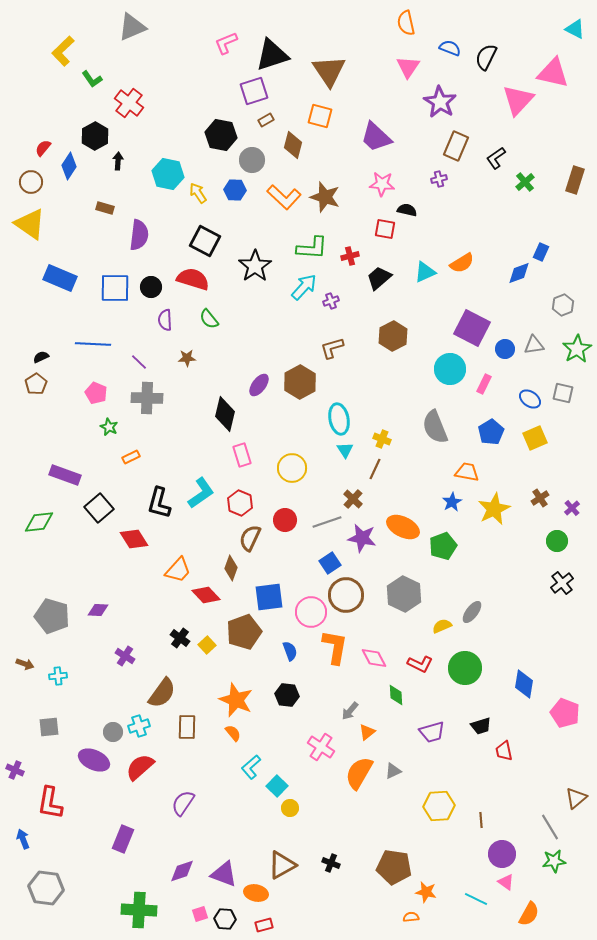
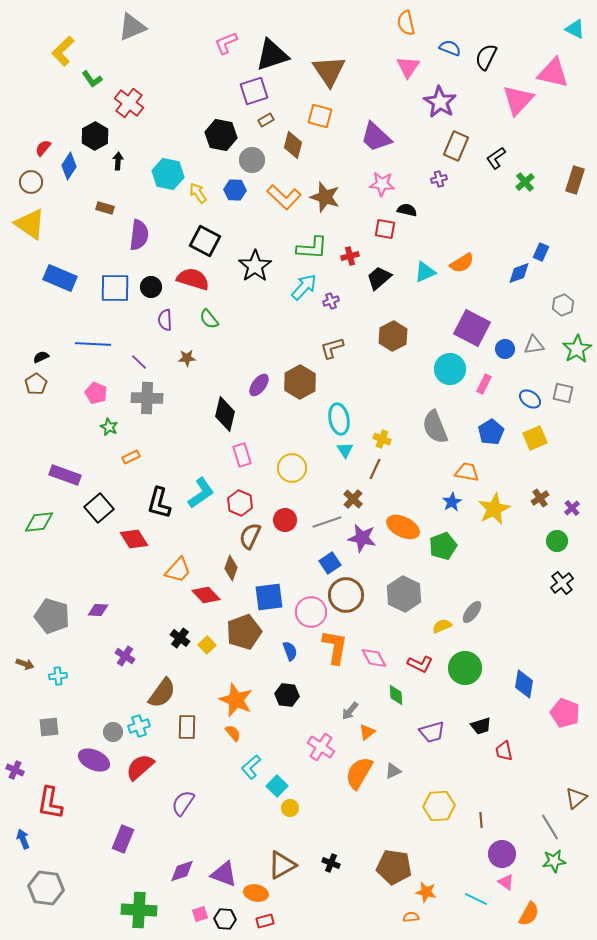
brown semicircle at (250, 538): moved 2 px up
red rectangle at (264, 925): moved 1 px right, 4 px up
